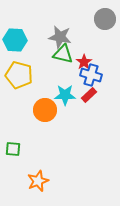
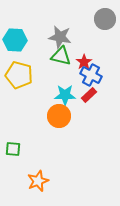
green triangle: moved 2 px left, 2 px down
blue cross: rotated 10 degrees clockwise
orange circle: moved 14 px right, 6 px down
